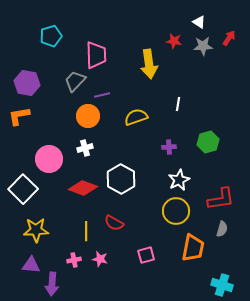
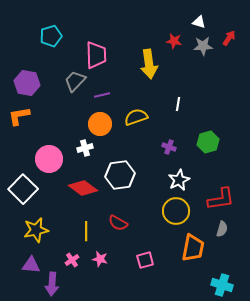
white triangle: rotated 16 degrees counterclockwise
orange circle: moved 12 px right, 8 px down
purple cross: rotated 24 degrees clockwise
white hexagon: moved 1 px left, 4 px up; rotated 24 degrees clockwise
red diamond: rotated 16 degrees clockwise
red semicircle: moved 4 px right
yellow star: rotated 10 degrees counterclockwise
pink square: moved 1 px left, 5 px down
pink cross: moved 2 px left; rotated 24 degrees counterclockwise
